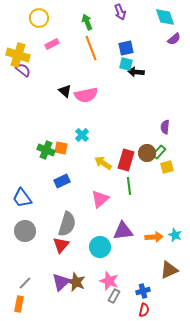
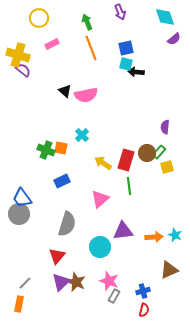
gray circle at (25, 231): moved 6 px left, 17 px up
red triangle at (61, 245): moved 4 px left, 11 px down
